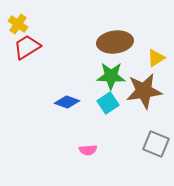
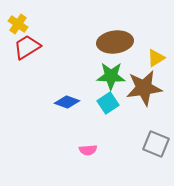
brown star: moved 3 px up
